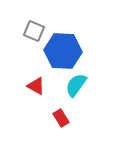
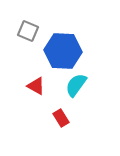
gray square: moved 6 px left
